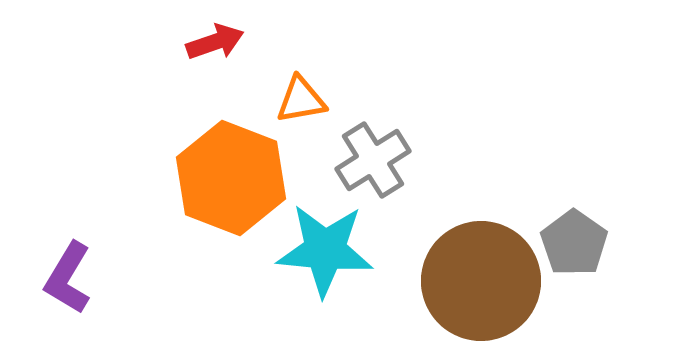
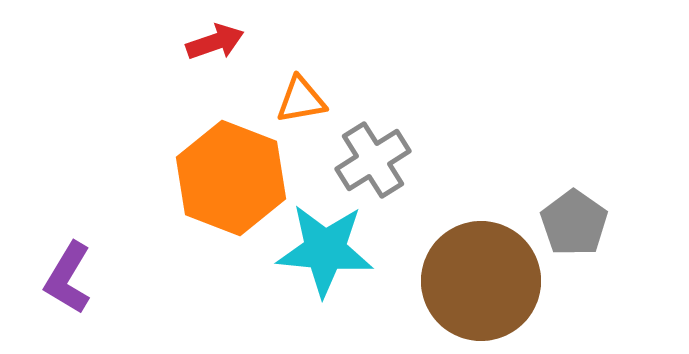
gray pentagon: moved 20 px up
